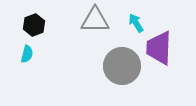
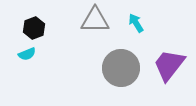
black hexagon: moved 3 px down
purple trapezoid: moved 10 px right, 17 px down; rotated 36 degrees clockwise
cyan semicircle: rotated 54 degrees clockwise
gray circle: moved 1 px left, 2 px down
